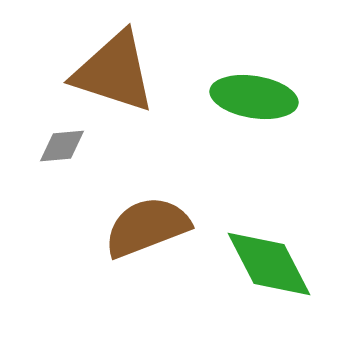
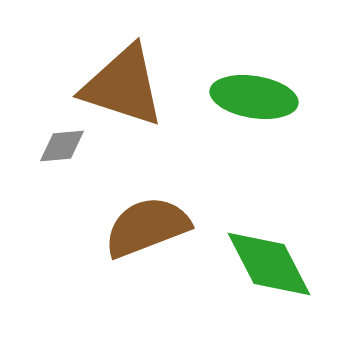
brown triangle: moved 9 px right, 14 px down
